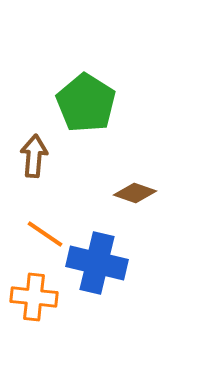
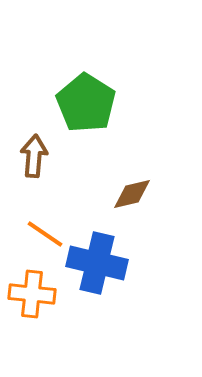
brown diamond: moved 3 px left, 1 px down; rotated 33 degrees counterclockwise
orange cross: moved 2 px left, 3 px up
